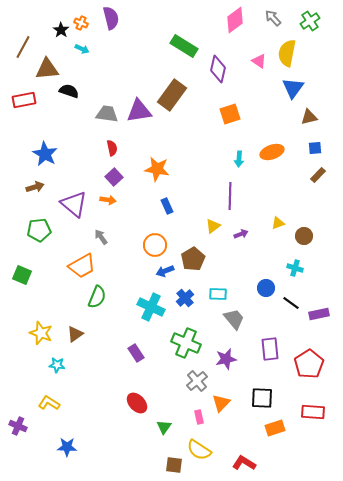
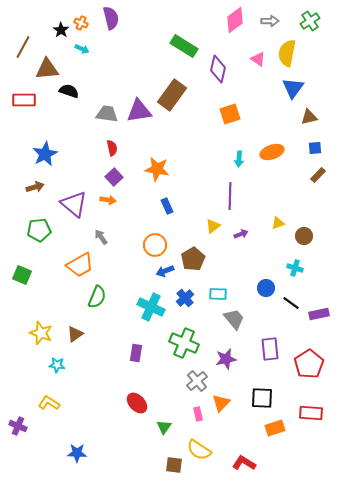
gray arrow at (273, 18): moved 3 px left, 3 px down; rotated 132 degrees clockwise
pink triangle at (259, 61): moved 1 px left, 2 px up
red rectangle at (24, 100): rotated 10 degrees clockwise
blue star at (45, 154): rotated 15 degrees clockwise
orange trapezoid at (82, 266): moved 2 px left, 1 px up
green cross at (186, 343): moved 2 px left
purple rectangle at (136, 353): rotated 42 degrees clockwise
red rectangle at (313, 412): moved 2 px left, 1 px down
pink rectangle at (199, 417): moved 1 px left, 3 px up
blue star at (67, 447): moved 10 px right, 6 px down
